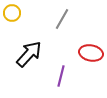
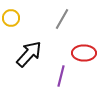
yellow circle: moved 1 px left, 5 px down
red ellipse: moved 7 px left; rotated 10 degrees counterclockwise
